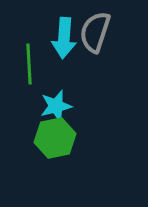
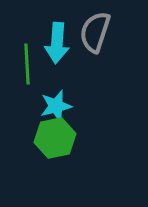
cyan arrow: moved 7 px left, 5 px down
green line: moved 2 px left
